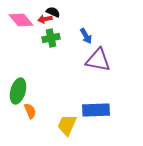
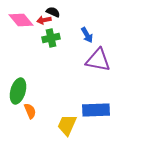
red arrow: moved 1 px left, 1 px down
blue arrow: moved 1 px right, 1 px up
